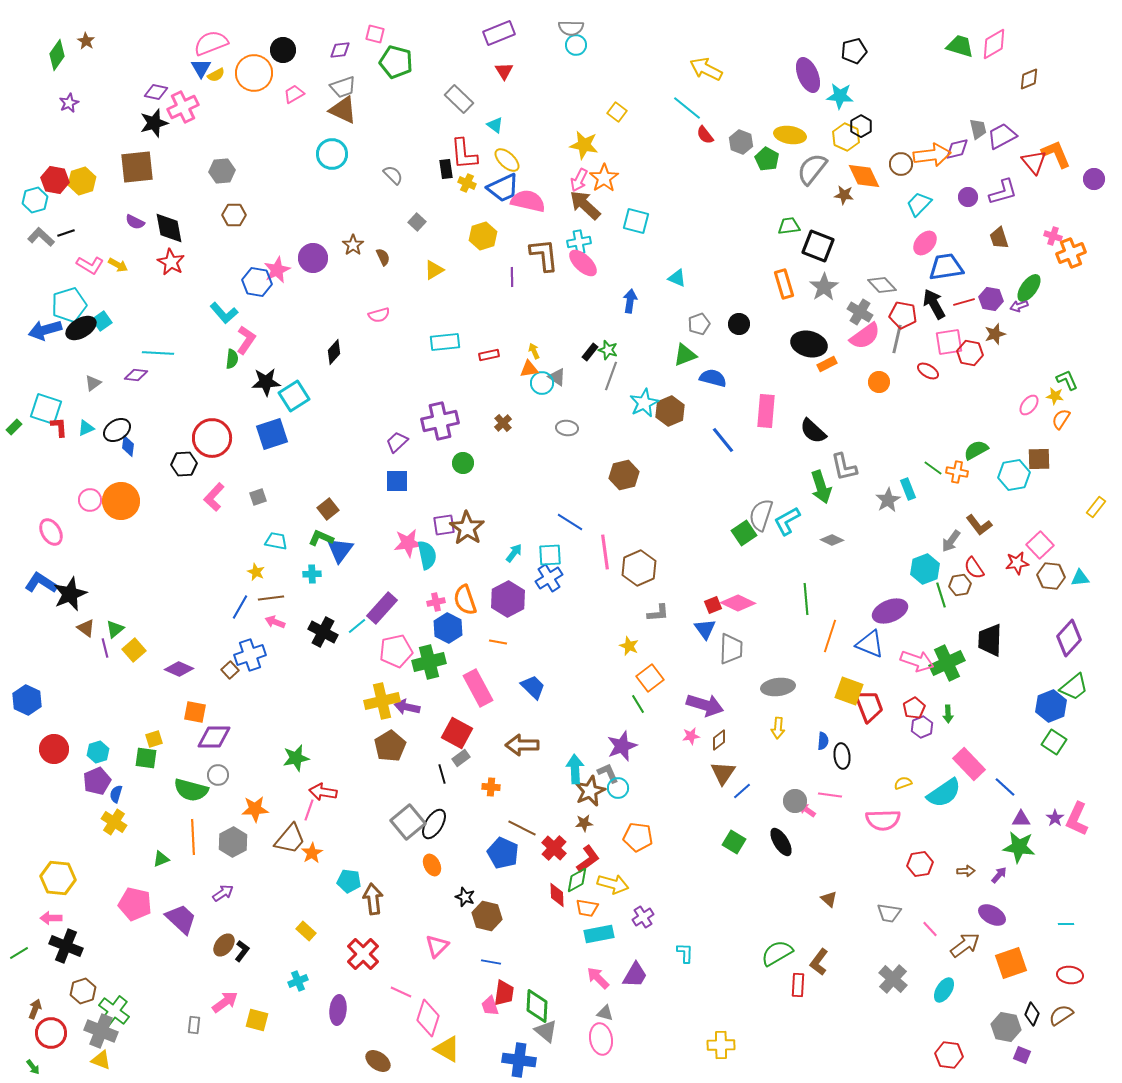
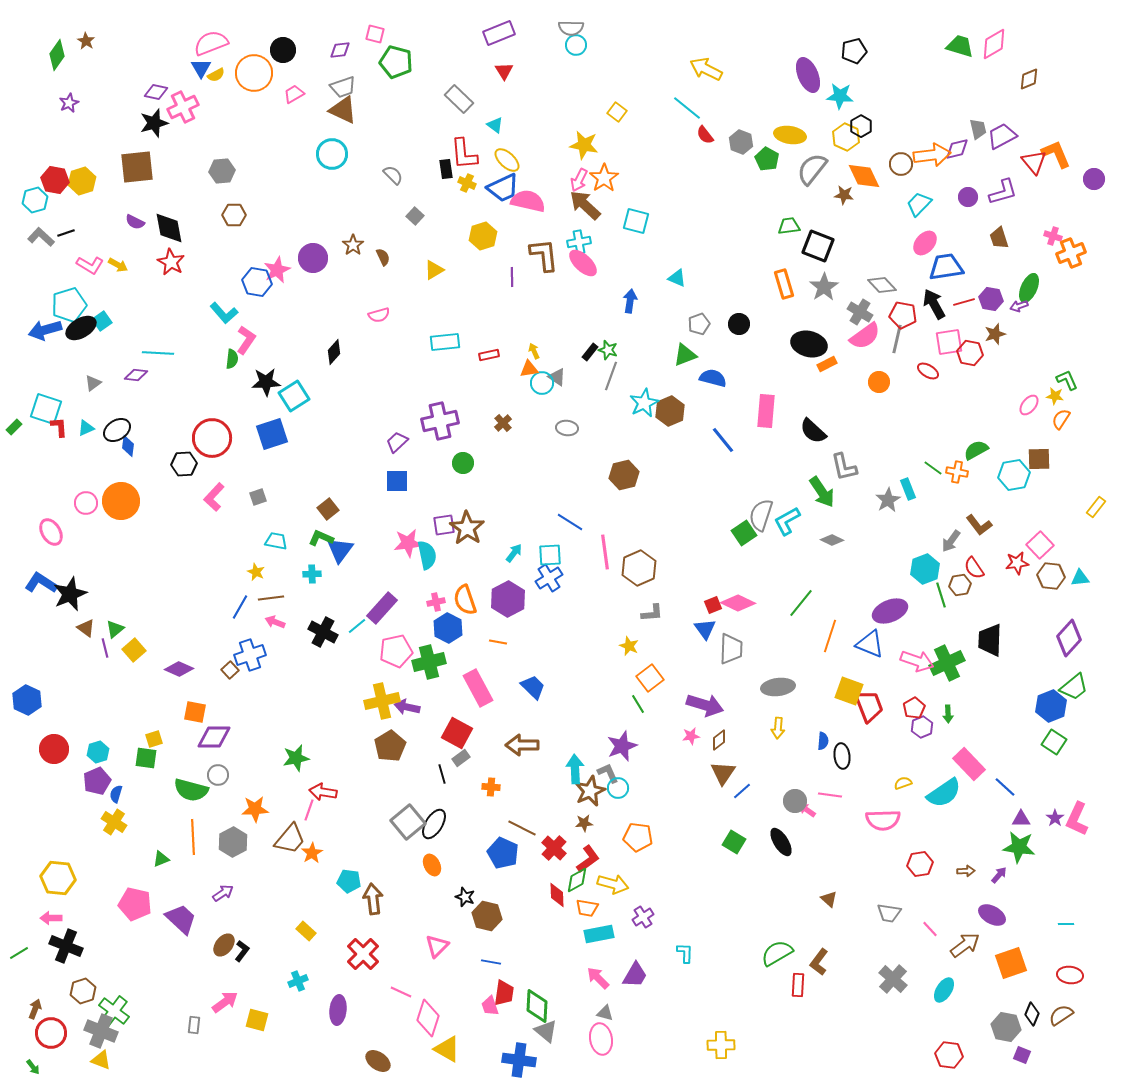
gray square at (417, 222): moved 2 px left, 6 px up
green ellipse at (1029, 288): rotated 12 degrees counterclockwise
green arrow at (821, 487): moved 1 px right, 5 px down; rotated 16 degrees counterclockwise
pink circle at (90, 500): moved 4 px left, 3 px down
green line at (806, 599): moved 5 px left, 4 px down; rotated 44 degrees clockwise
gray L-shape at (658, 613): moved 6 px left
